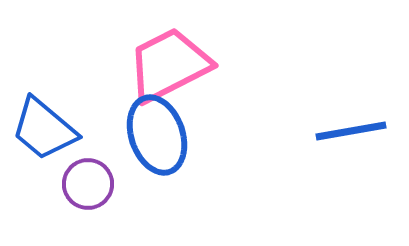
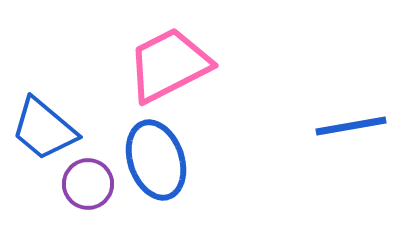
blue line: moved 5 px up
blue ellipse: moved 1 px left, 25 px down
